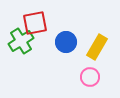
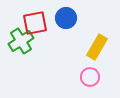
blue circle: moved 24 px up
